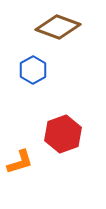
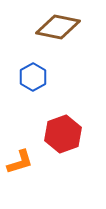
brown diamond: rotated 9 degrees counterclockwise
blue hexagon: moved 7 px down
